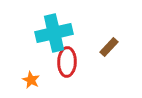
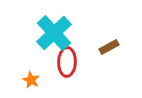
cyan cross: rotated 30 degrees counterclockwise
brown rectangle: rotated 18 degrees clockwise
